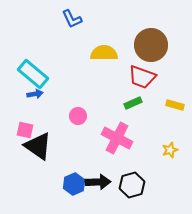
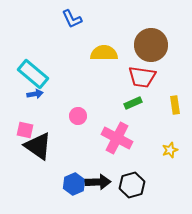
red trapezoid: rotated 12 degrees counterclockwise
yellow rectangle: rotated 66 degrees clockwise
